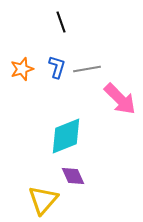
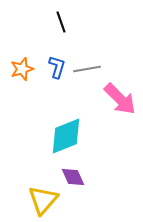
purple diamond: moved 1 px down
